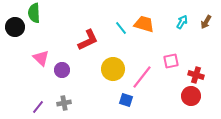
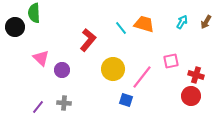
red L-shape: rotated 25 degrees counterclockwise
gray cross: rotated 16 degrees clockwise
